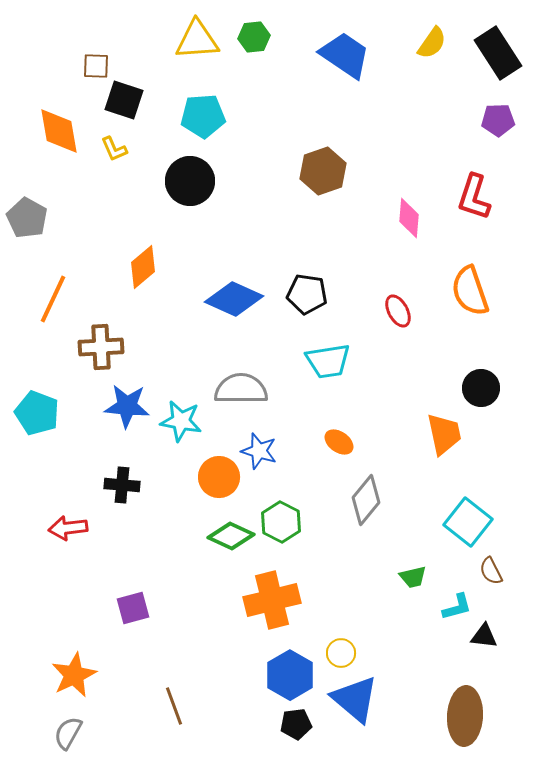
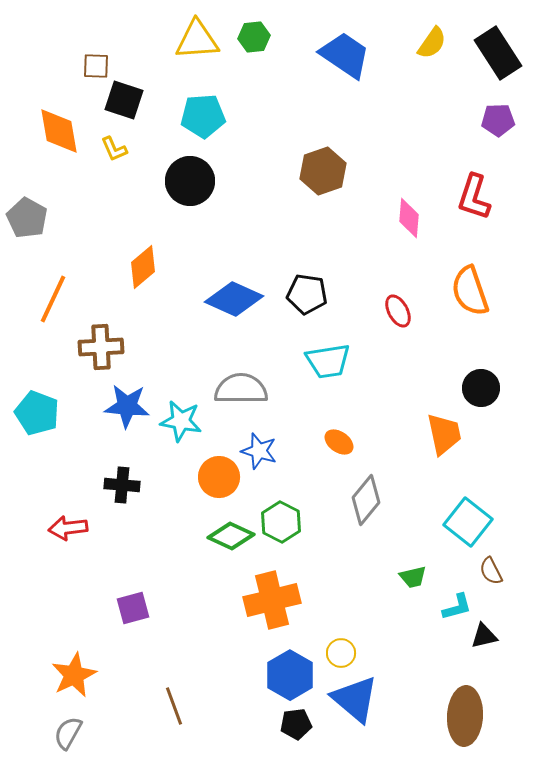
black triangle at (484, 636): rotated 20 degrees counterclockwise
